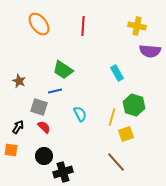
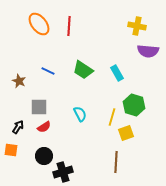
red line: moved 14 px left
purple semicircle: moved 2 px left
green trapezoid: moved 20 px right
blue line: moved 7 px left, 20 px up; rotated 40 degrees clockwise
gray square: rotated 18 degrees counterclockwise
red semicircle: rotated 104 degrees clockwise
yellow square: moved 1 px up
brown line: rotated 45 degrees clockwise
